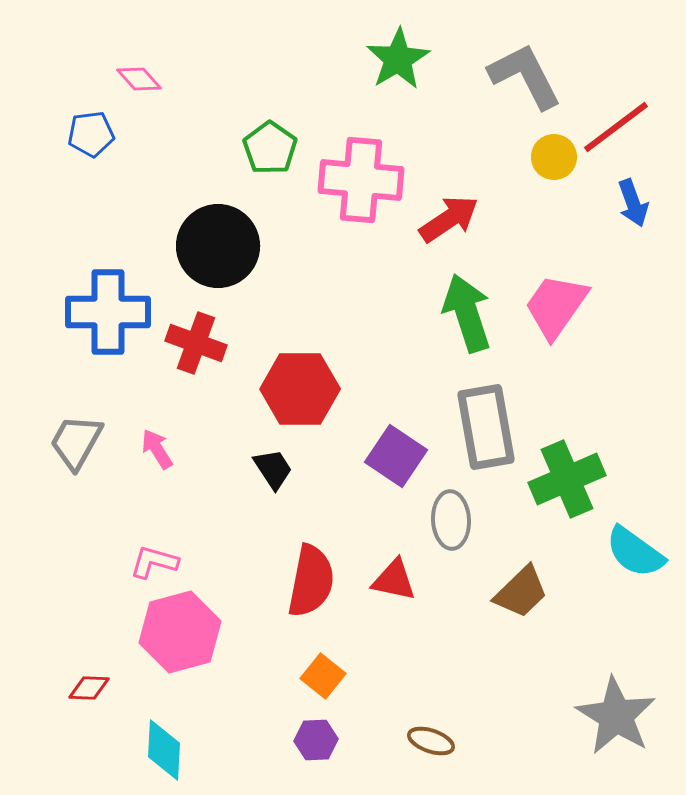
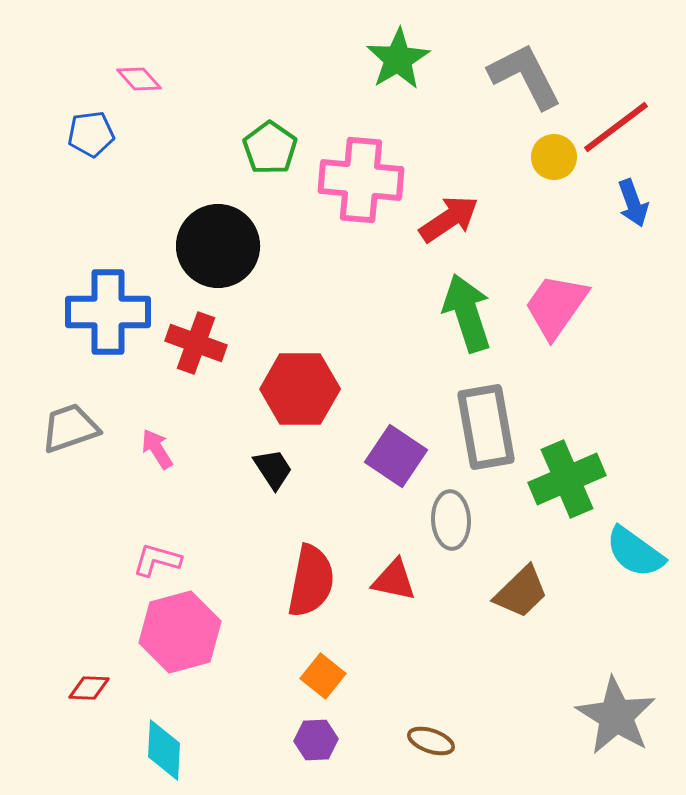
gray trapezoid: moved 6 px left, 14 px up; rotated 42 degrees clockwise
pink L-shape: moved 3 px right, 2 px up
